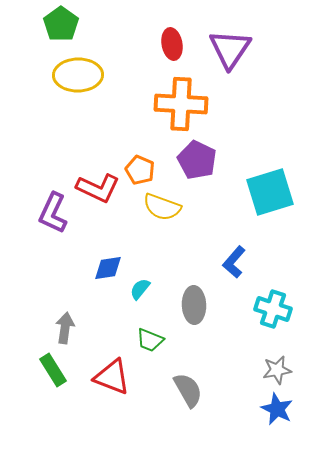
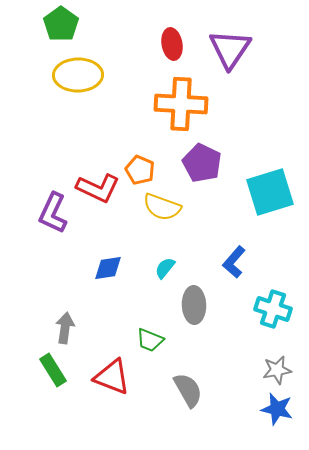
purple pentagon: moved 5 px right, 3 px down
cyan semicircle: moved 25 px right, 21 px up
blue star: rotated 12 degrees counterclockwise
